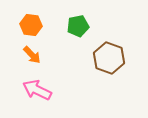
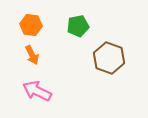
orange arrow: rotated 18 degrees clockwise
pink arrow: moved 1 px down
